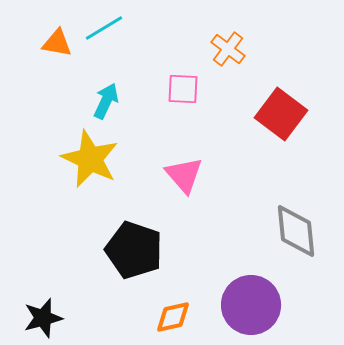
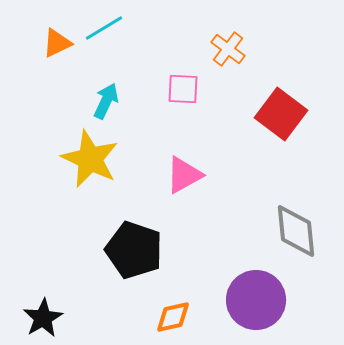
orange triangle: rotated 36 degrees counterclockwise
pink triangle: rotated 42 degrees clockwise
purple circle: moved 5 px right, 5 px up
black star: rotated 15 degrees counterclockwise
